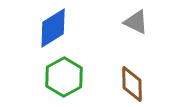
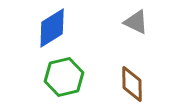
blue diamond: moved 1 px left
green hexagon: rotated 15 degrees clockwise
